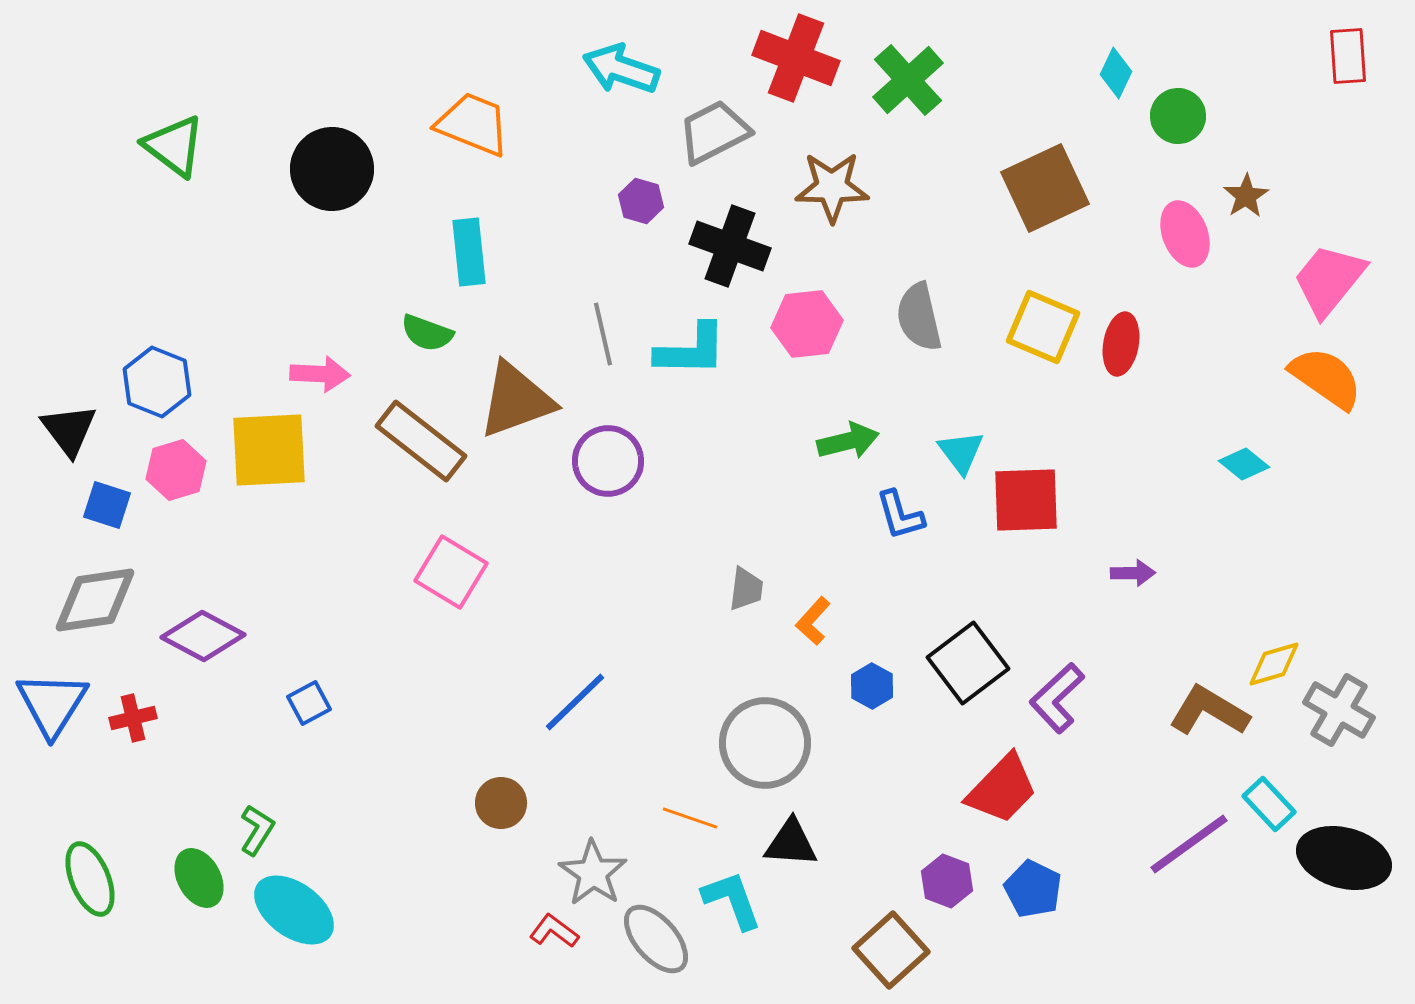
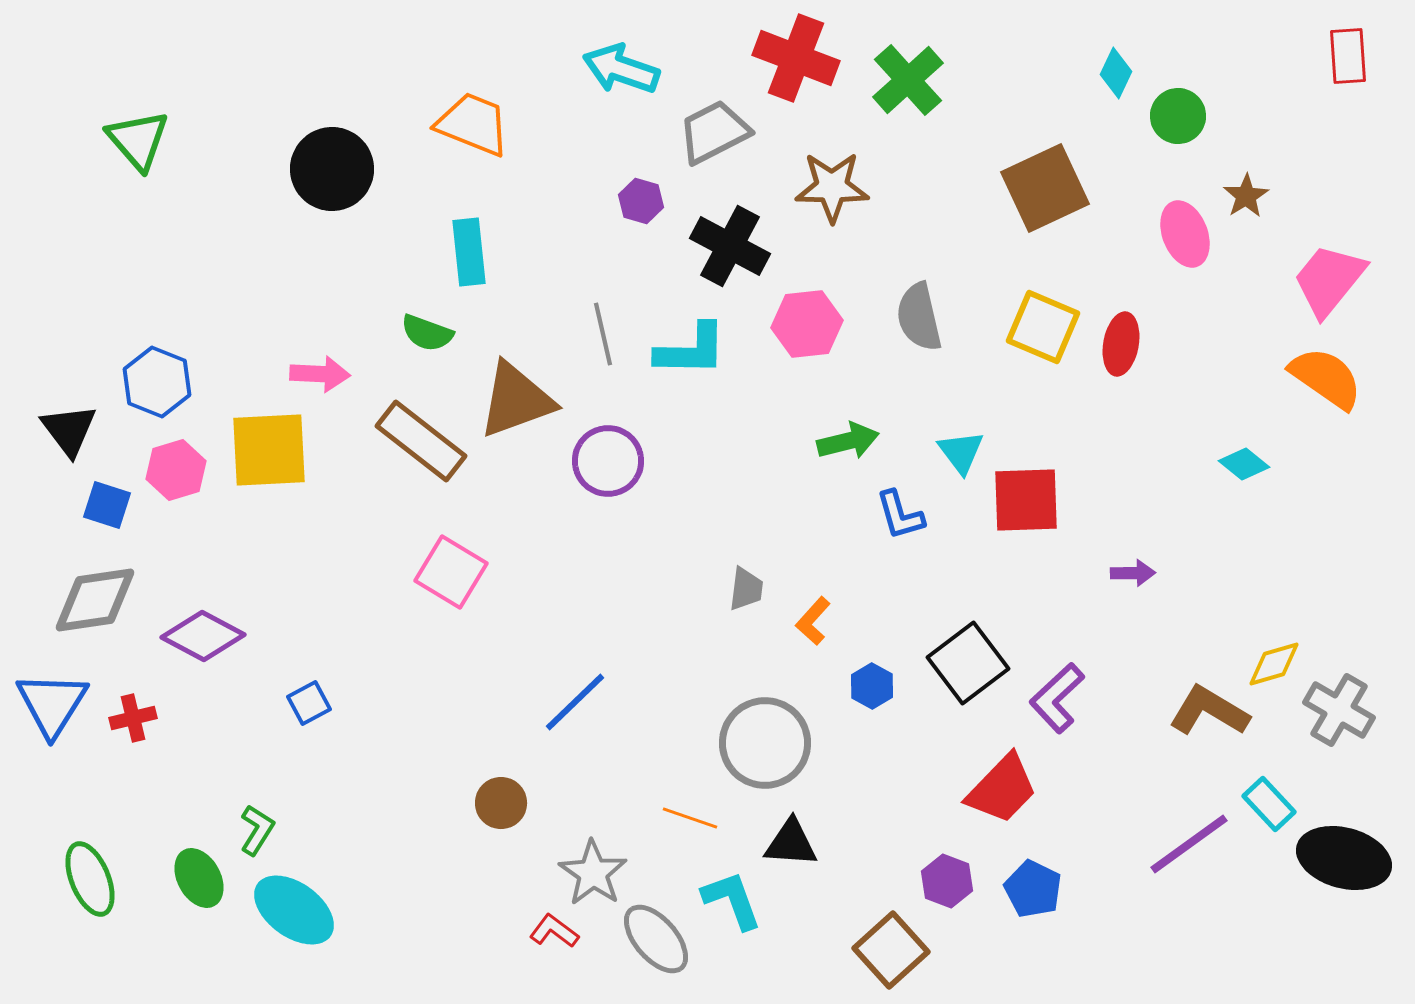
green triangle at (174, 146): moved 36 px left, 6 px up; rotated 12 degrees clockwise
black cross at (730, 246): rotated 8 degrees clockwise
